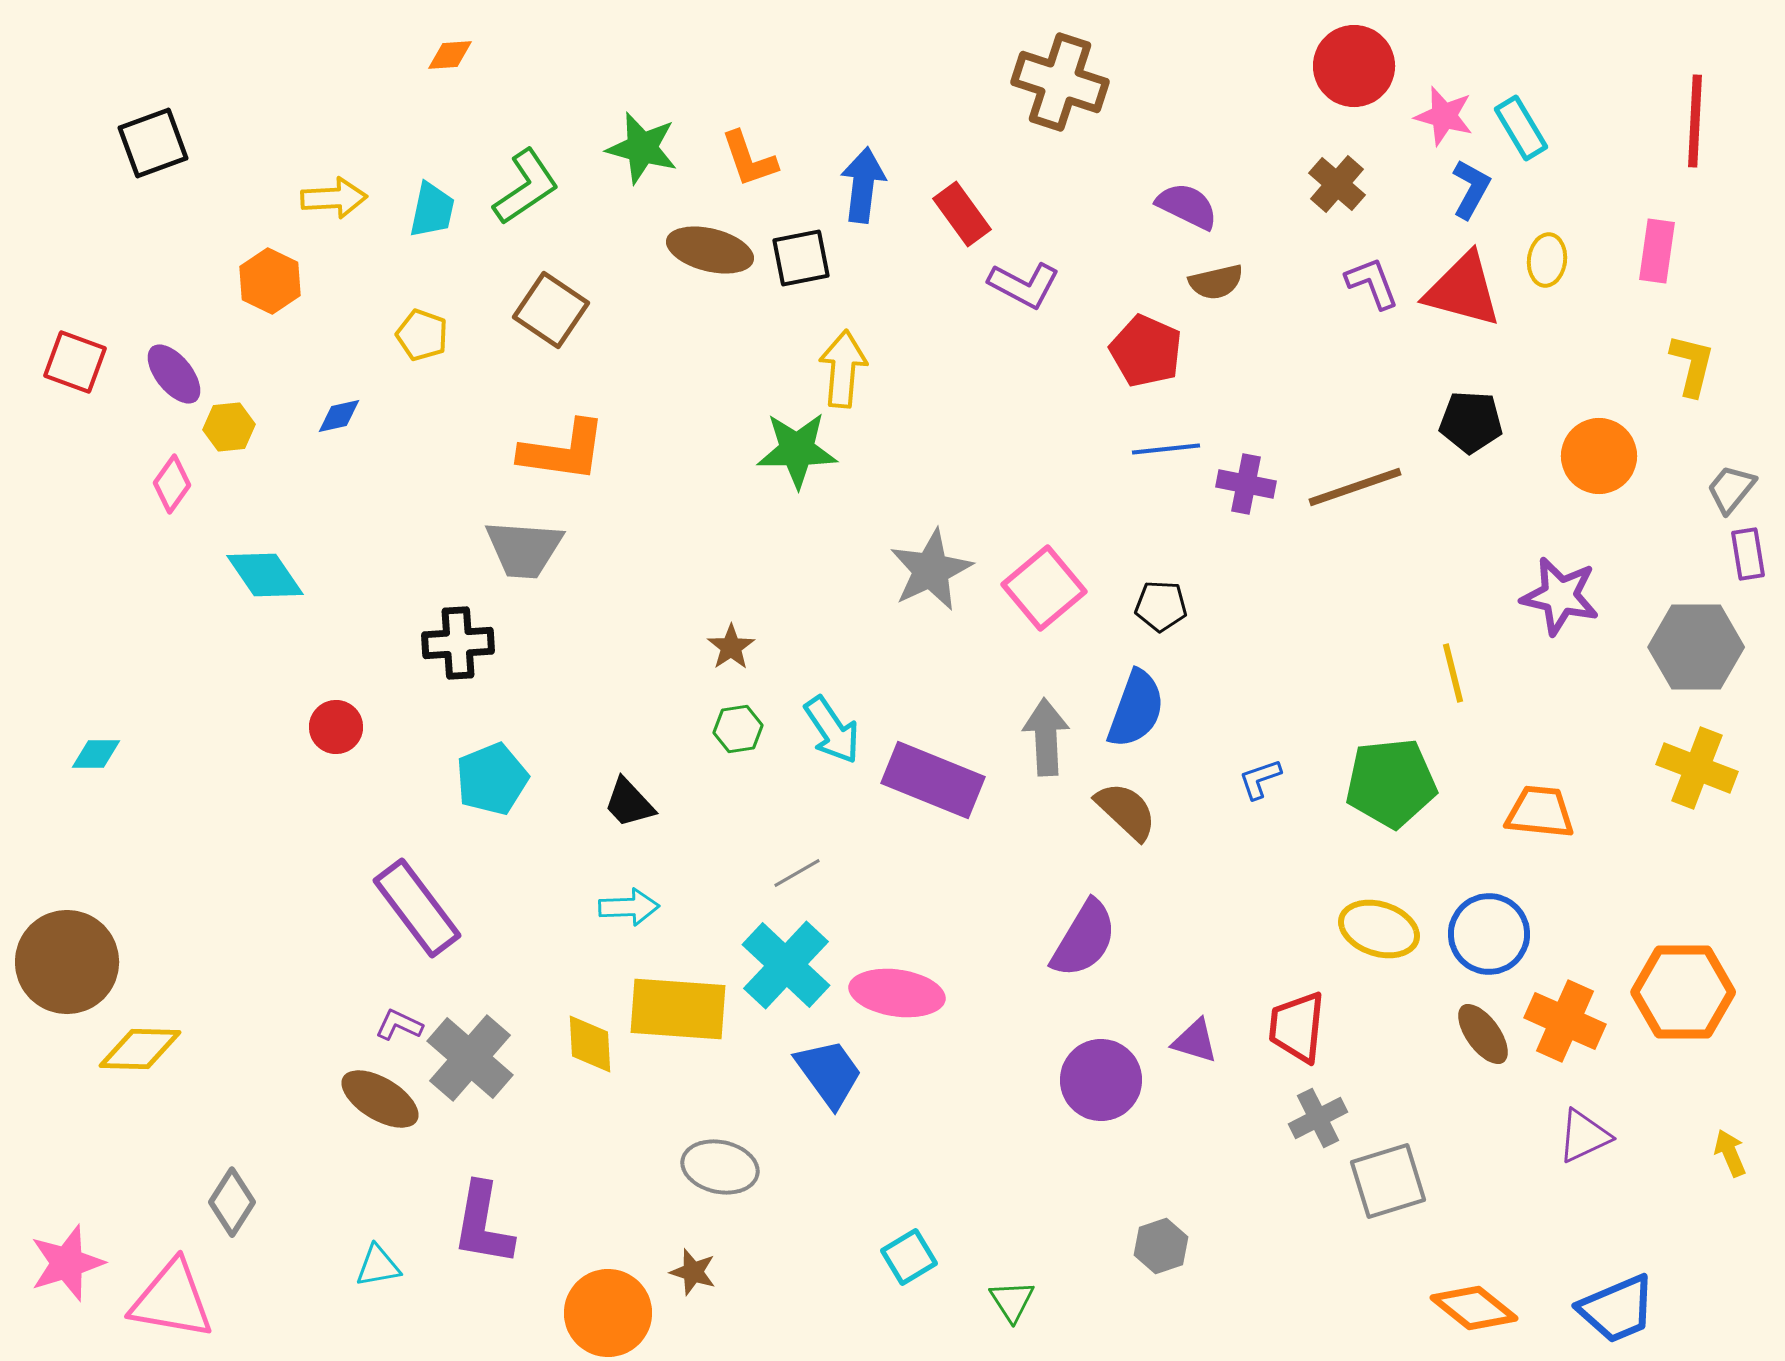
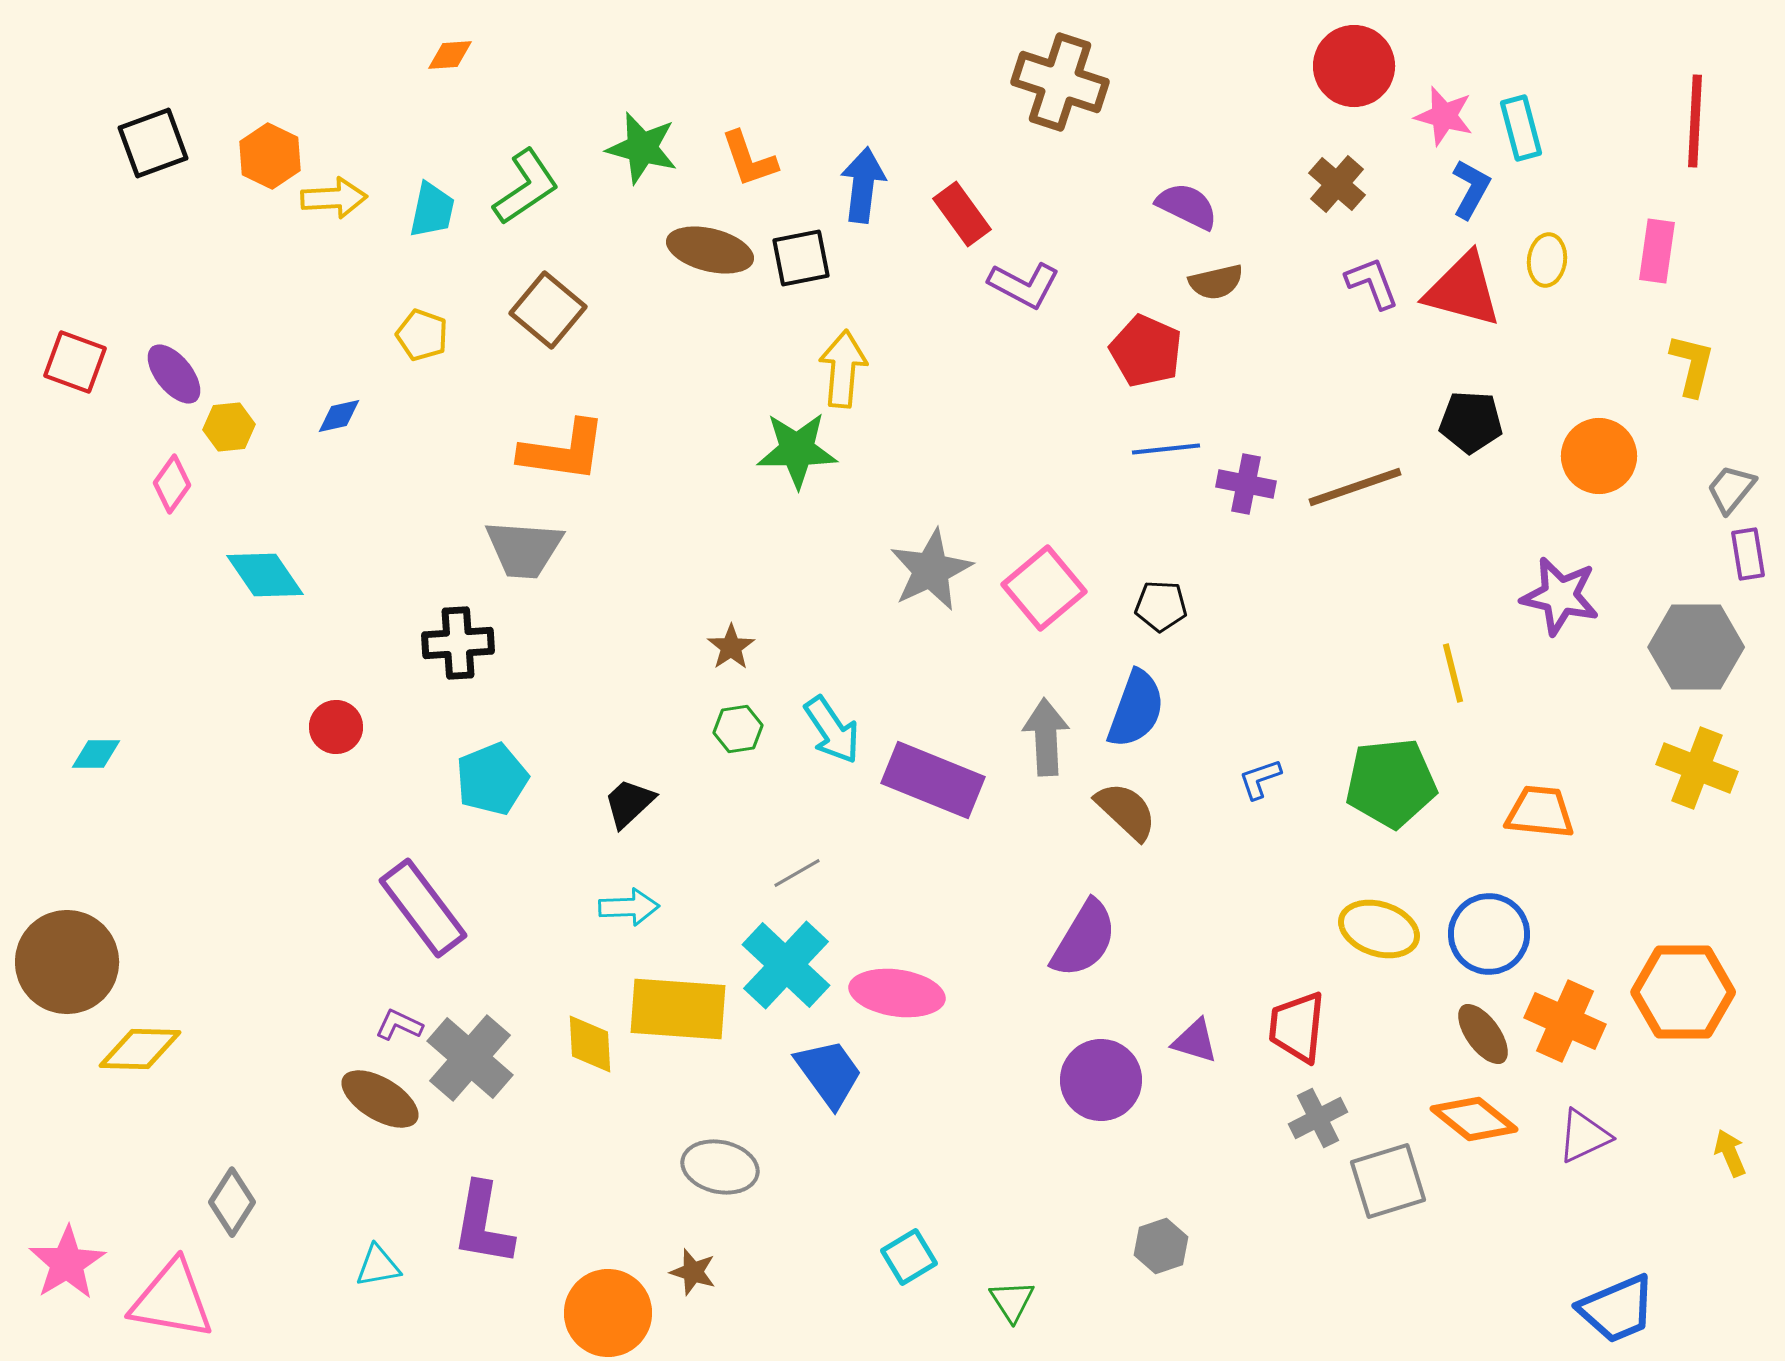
cyan rectangle at (1521, 128): rotated 16 degrees clockwise
orange hexagon at (270, 281): moved 125 px up
brown square at (551, 310): moved 3 px left; rotated 6 degrees clockwise
black trapezoid at (629, 803): rotated 90 degrees clockwise
purple rectangle at (417, 908): moved 6 px right
pink star at (67, 1263): rotated 14 degrees counterclockwise
orange diamond at (1474, 1308): moved 189 px up
